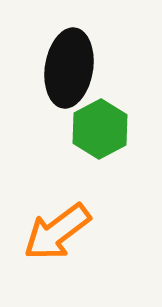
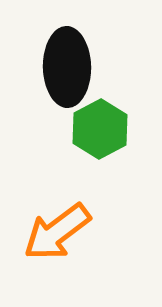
black ellipse: moved 2 px left, 1 px up; rotated 10 degrees counterclockwise
